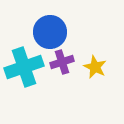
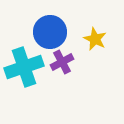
purple cross: rotated 10 degrees counterclockwise
yellow star: moved 28 px up
